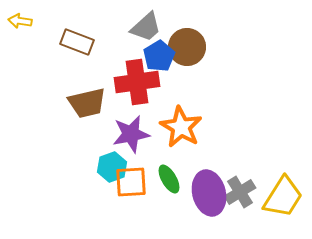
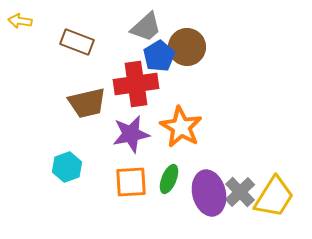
red cross: moved 1 px left, 2 px down
cyan hexagon: moved 45 px left
green ellipse: rotated 52 degrees clockwise
gray cross: rotated 12 degrees counterclockwise
yellow trapezoid: moved 9 px left
